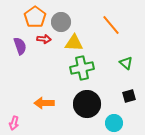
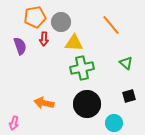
orange pentagon: rotated 25 degrees clockwise
red arrow: rotated 88 degrees clockwise
orange arrow: rotated 12 degrees clockwise
